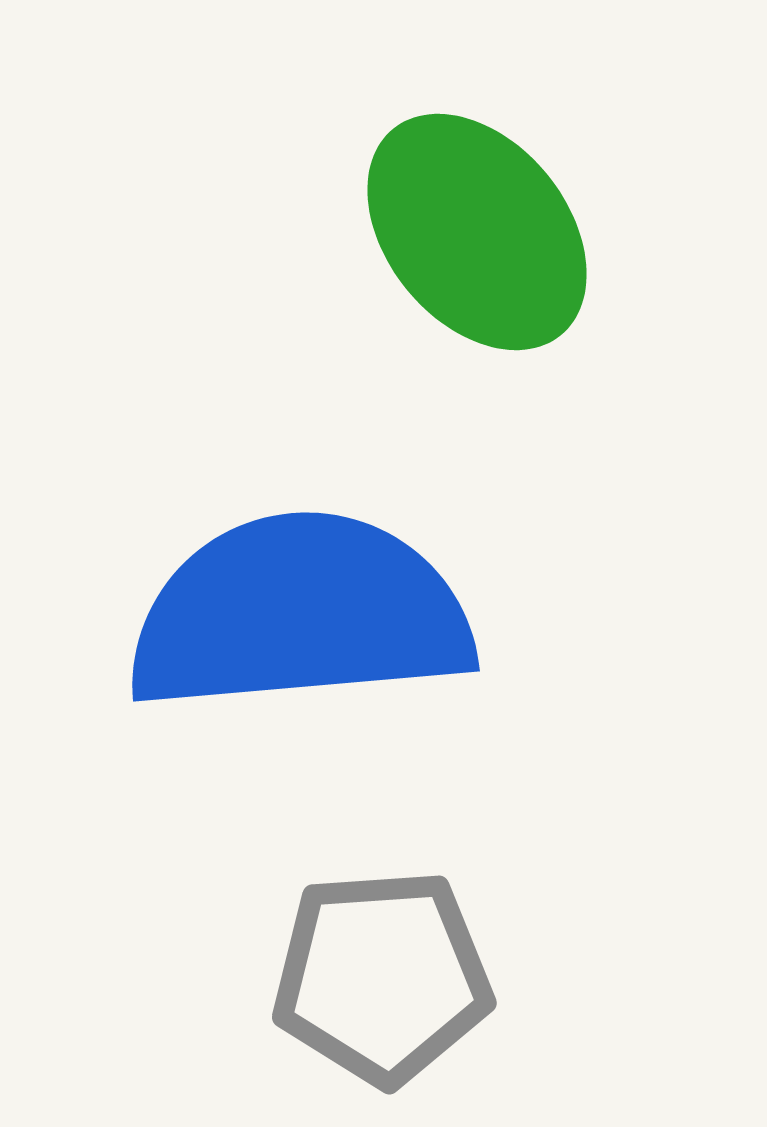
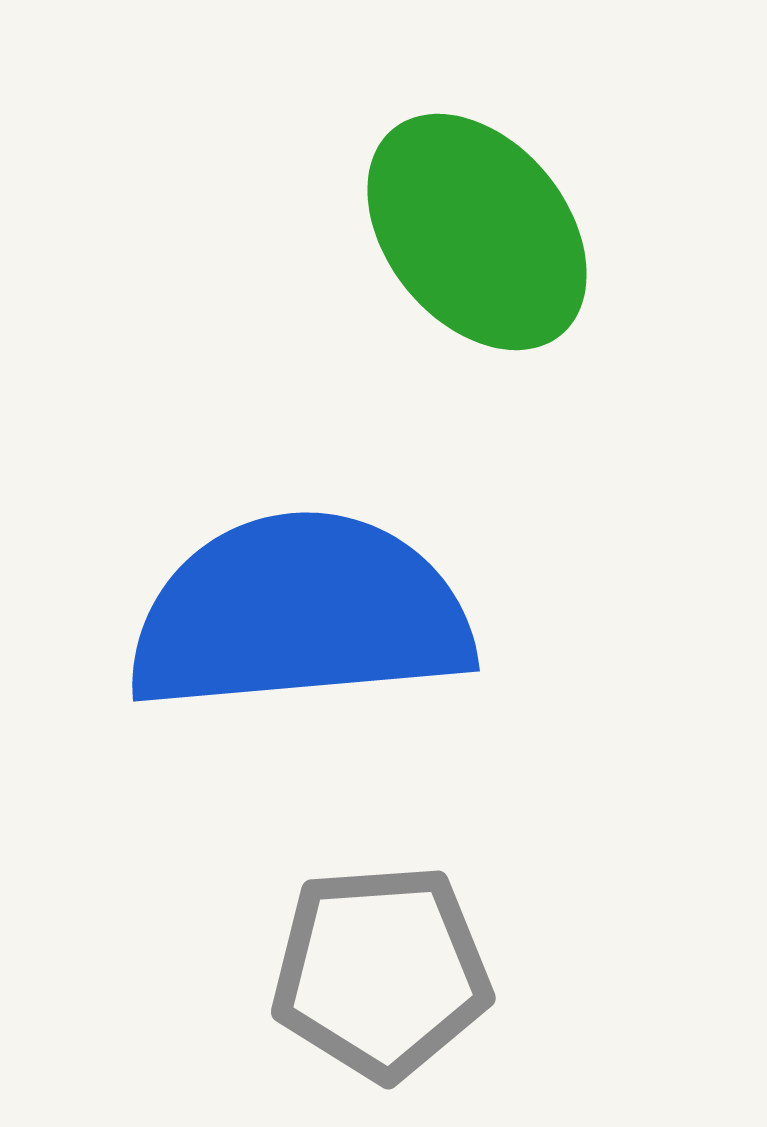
gray pentagon: moved 1 px left, 5 px up
